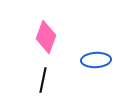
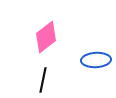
pink diamond: rotated 32 degrees clockwise
